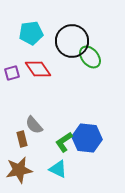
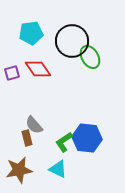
green ellipse: rotated 10 degrees clockwise
brown rectangle: moved 5 px right, 1 px up
